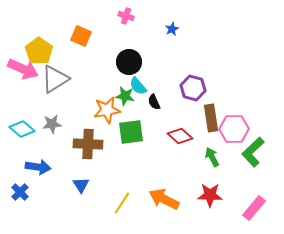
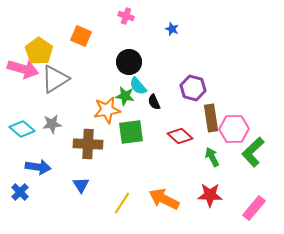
blue star: rotated 24 degrees counterclockwise
pink arrow: rotated 8 degrees counterclockwise
